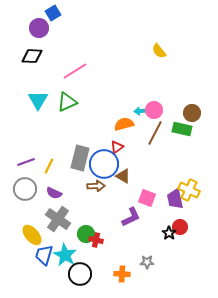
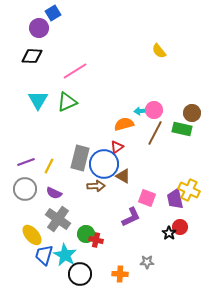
orange cross: moved 2 px left
